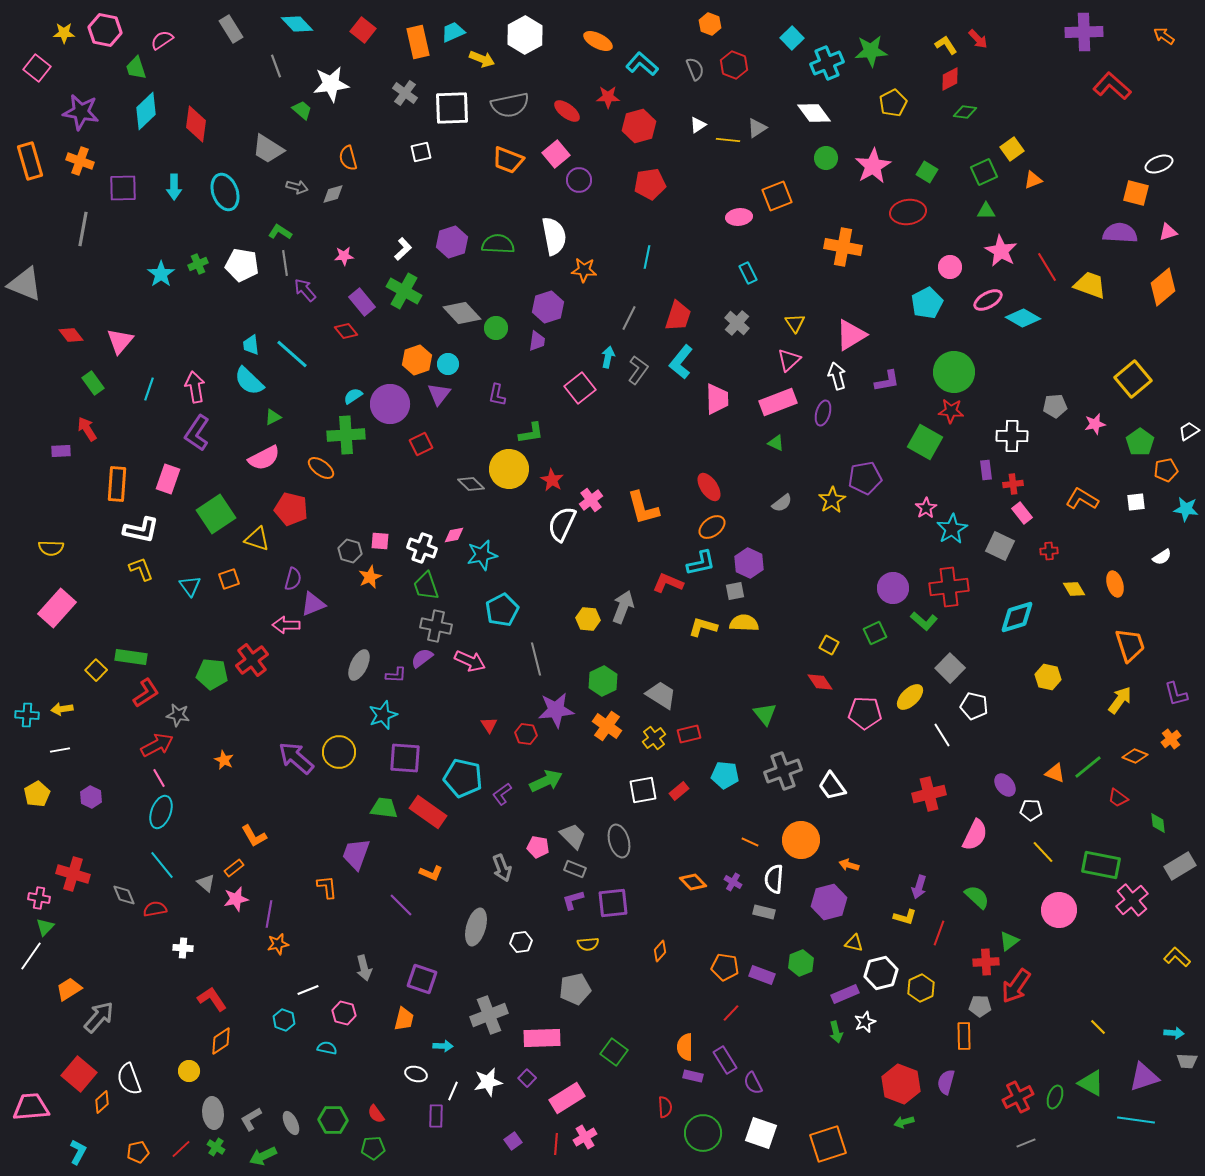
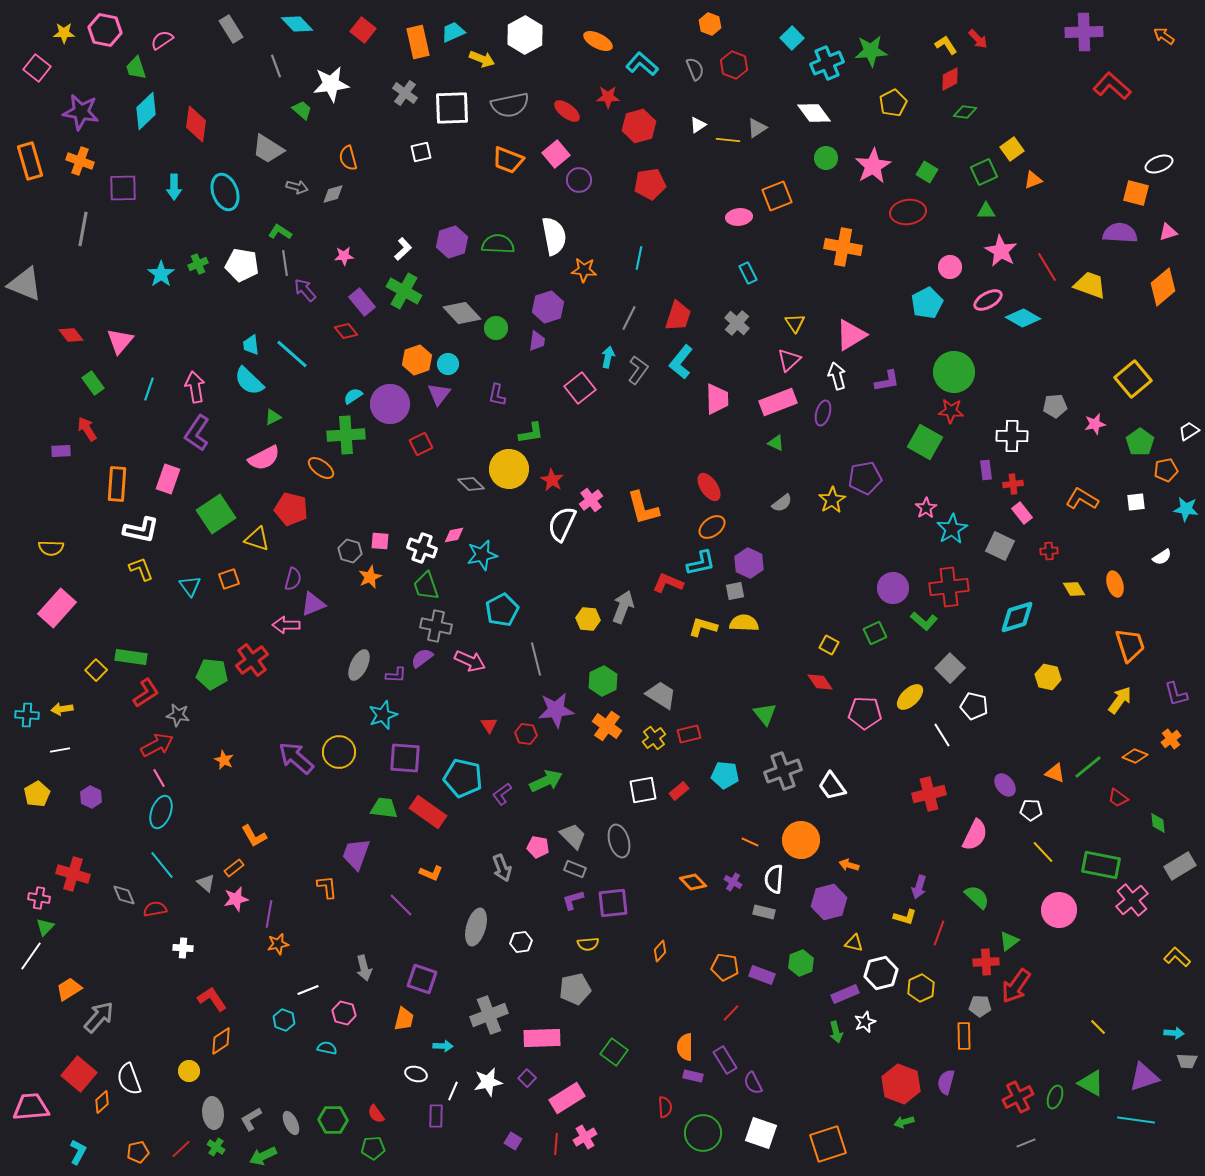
cyan line at (647, 257): moved 8 px left, 1 px down
purple square at (513, 1141): rotated 24 degrees counterclockwise
